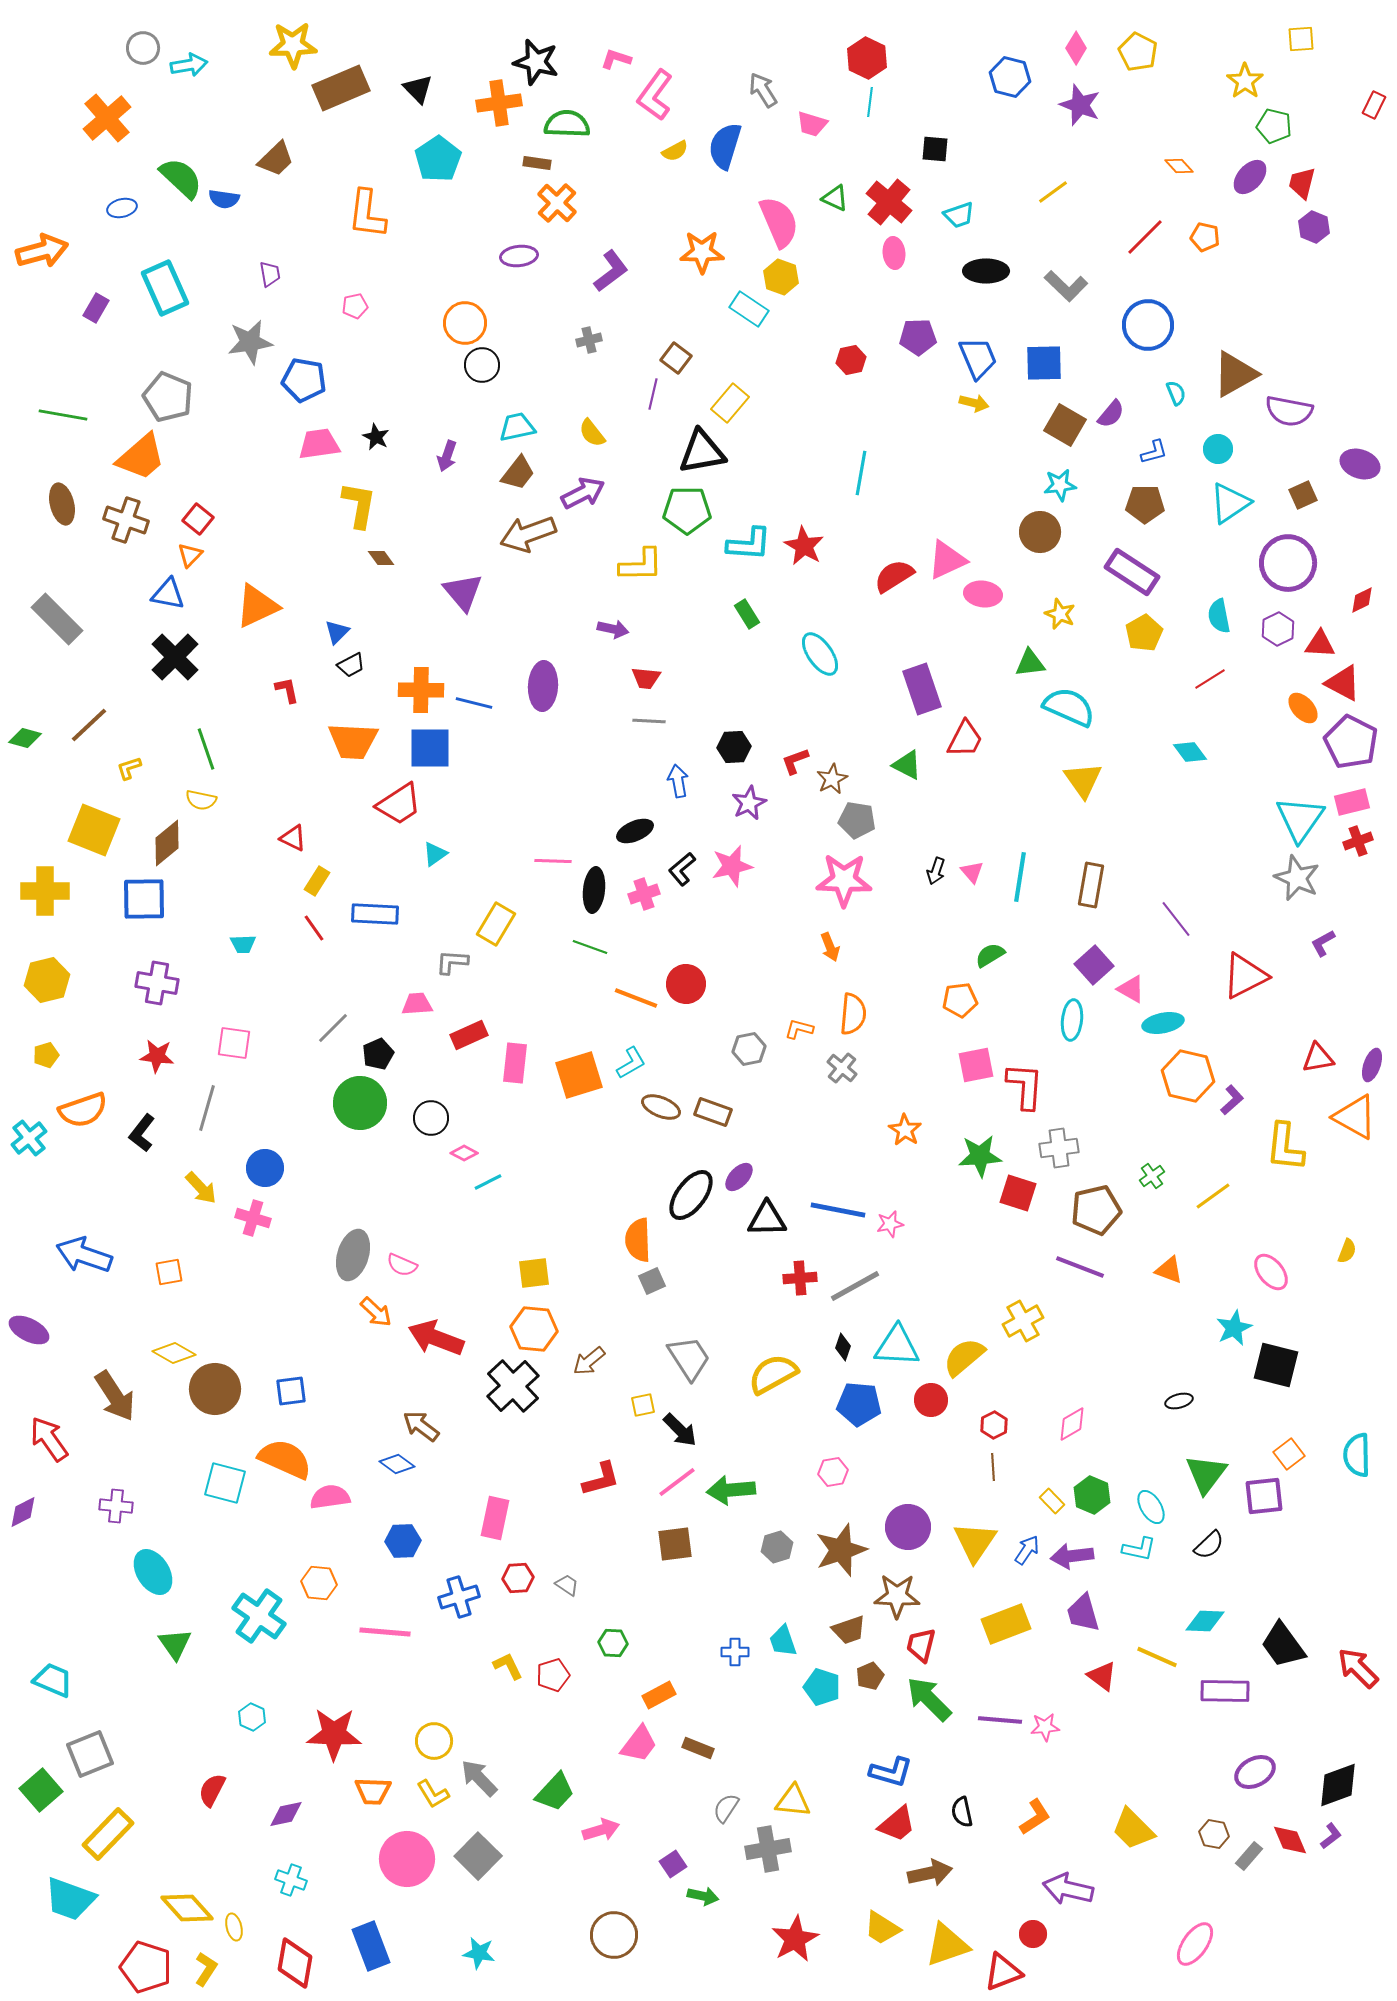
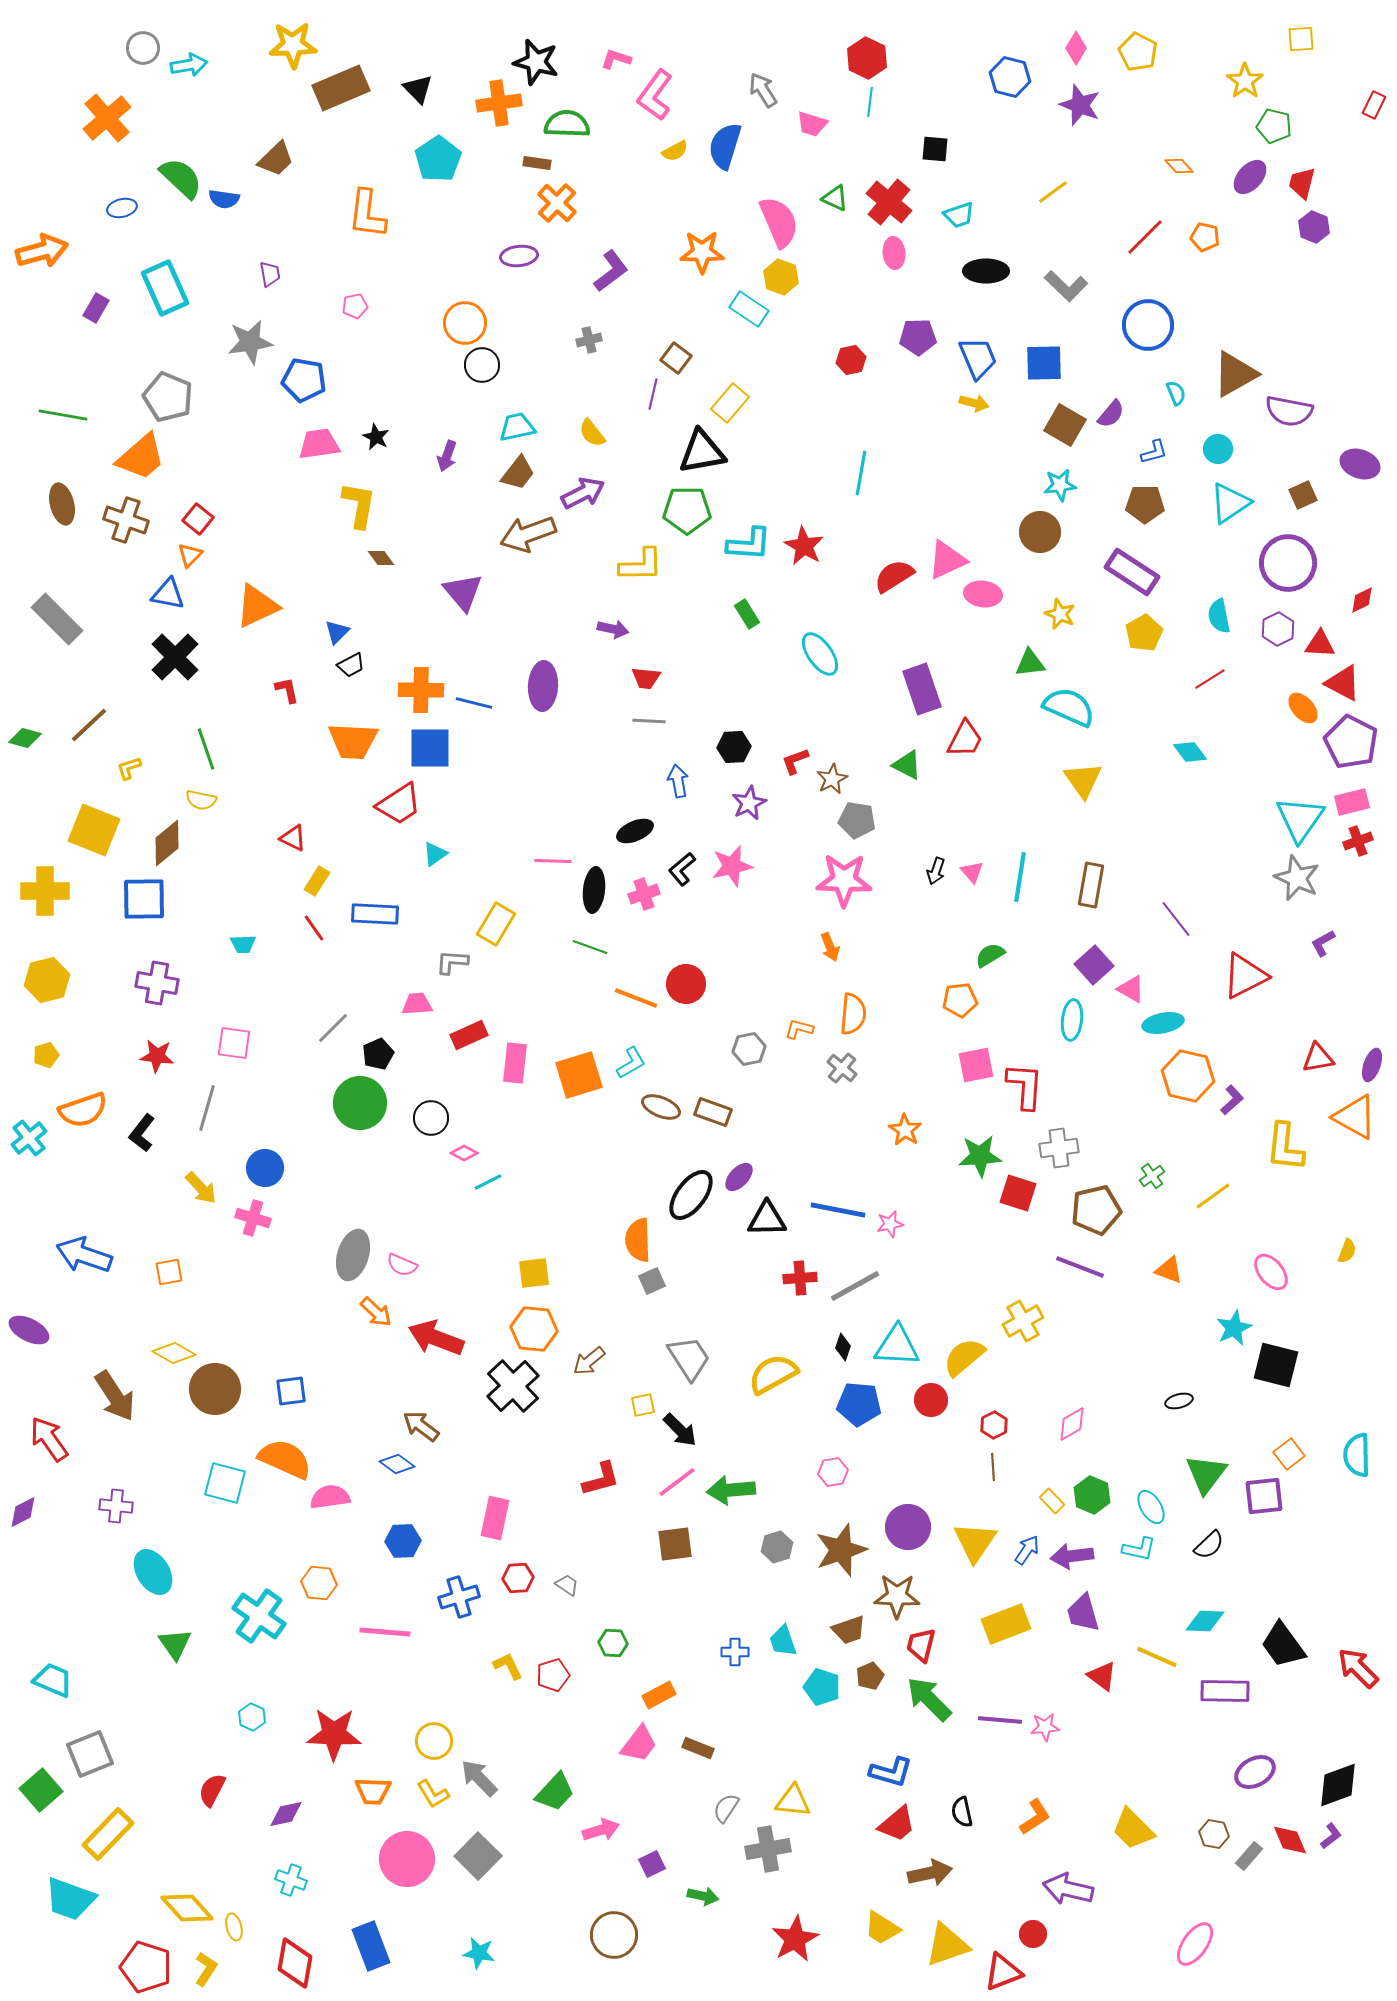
purple square at (673, 1864): moved 21 px left; rotated 8 degrees clockwise
